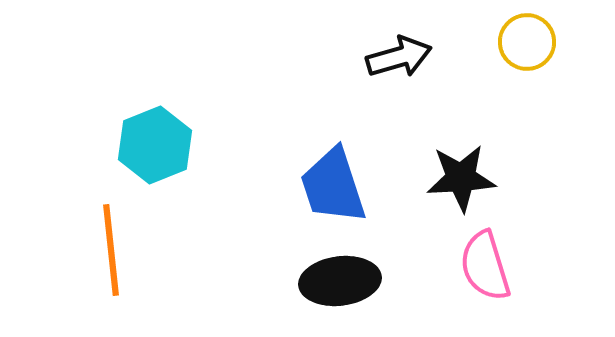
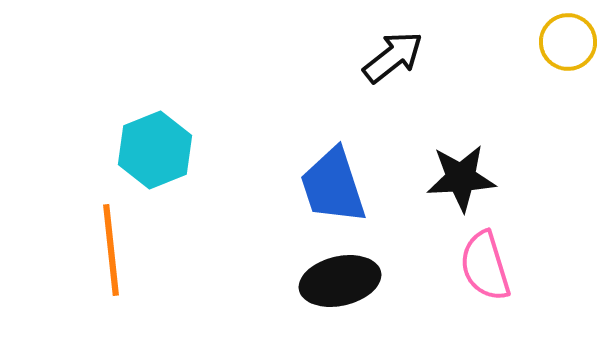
yellow circle: moved 41 px right
black arrow: moved 6 px left; rotated 22 degrees counterclockwise
cyan hexagon: moved 5 px down
black ellipse: rotated 6 degrees counterclockwise
